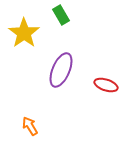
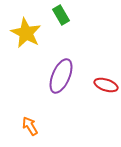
yellow star: moved 2 px right; rotated 8 degrees counterclockwise
purple ellipse: moved 6 px down
